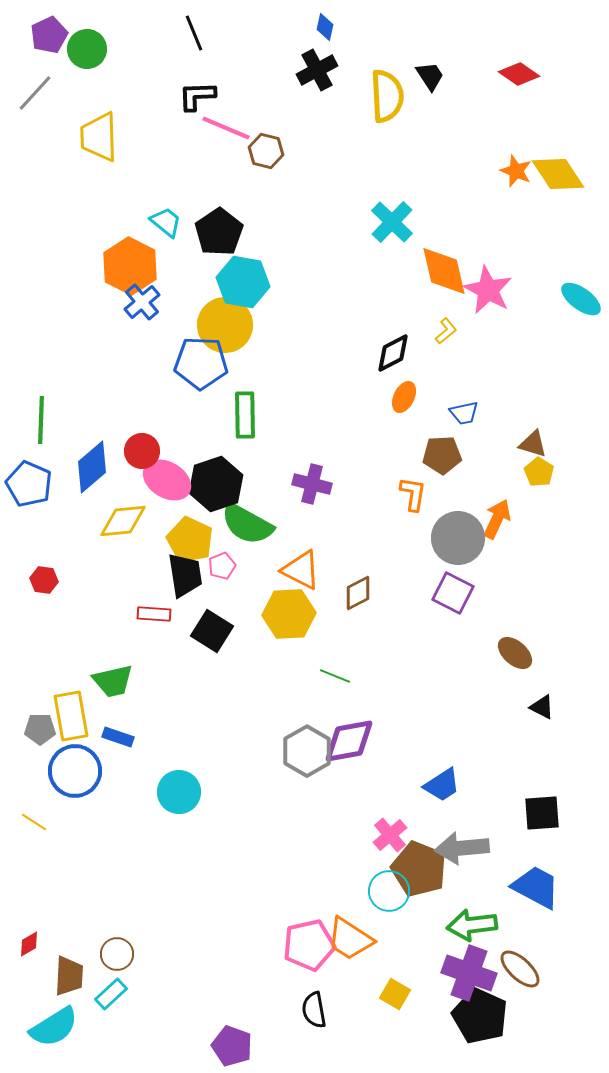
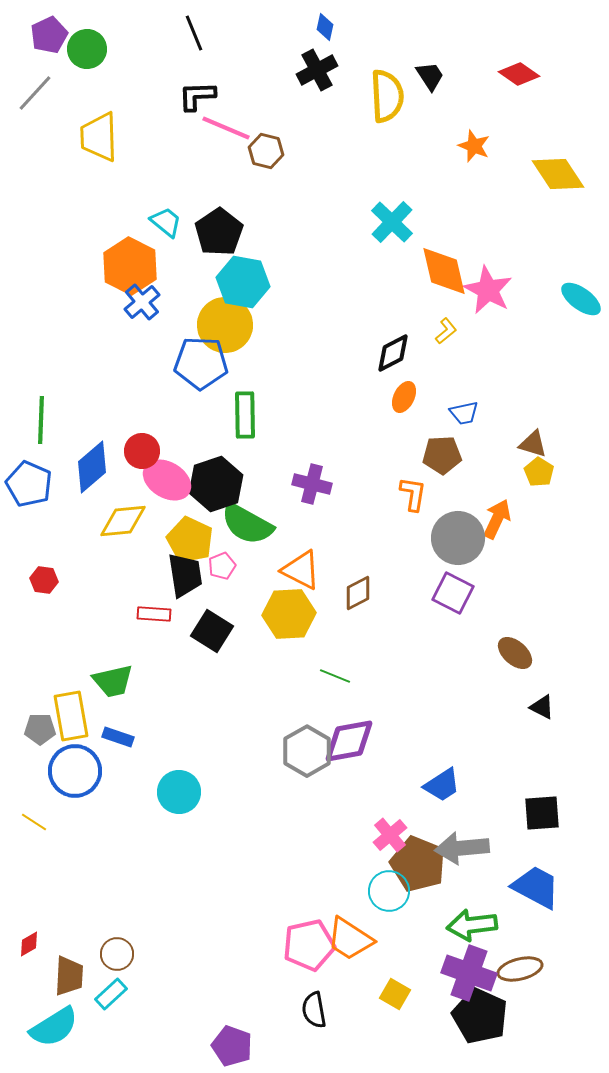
orange star at (516, 171): moved 42 px left, 25 px up
brown pentagon at (419, 869): moved 1 px left, 5 px up
brown ellipse at (520, 969): rotated 57 degrees counterclockwise
